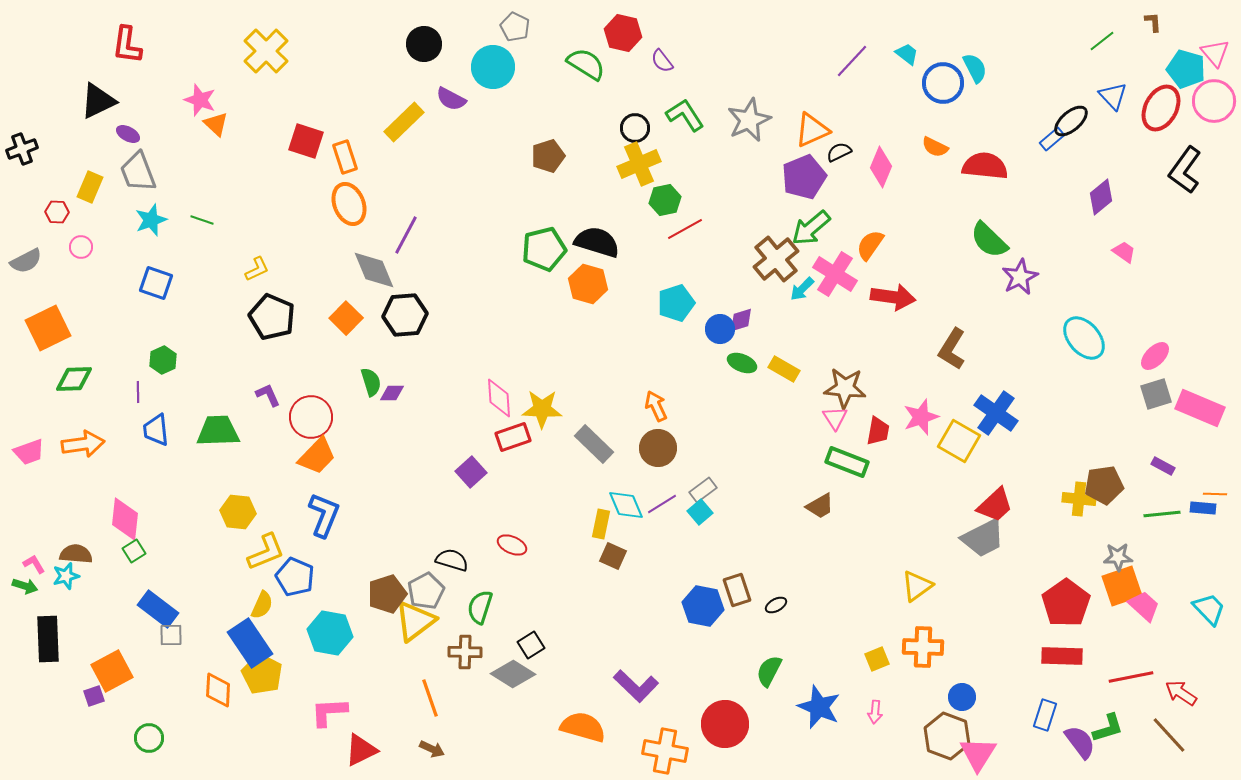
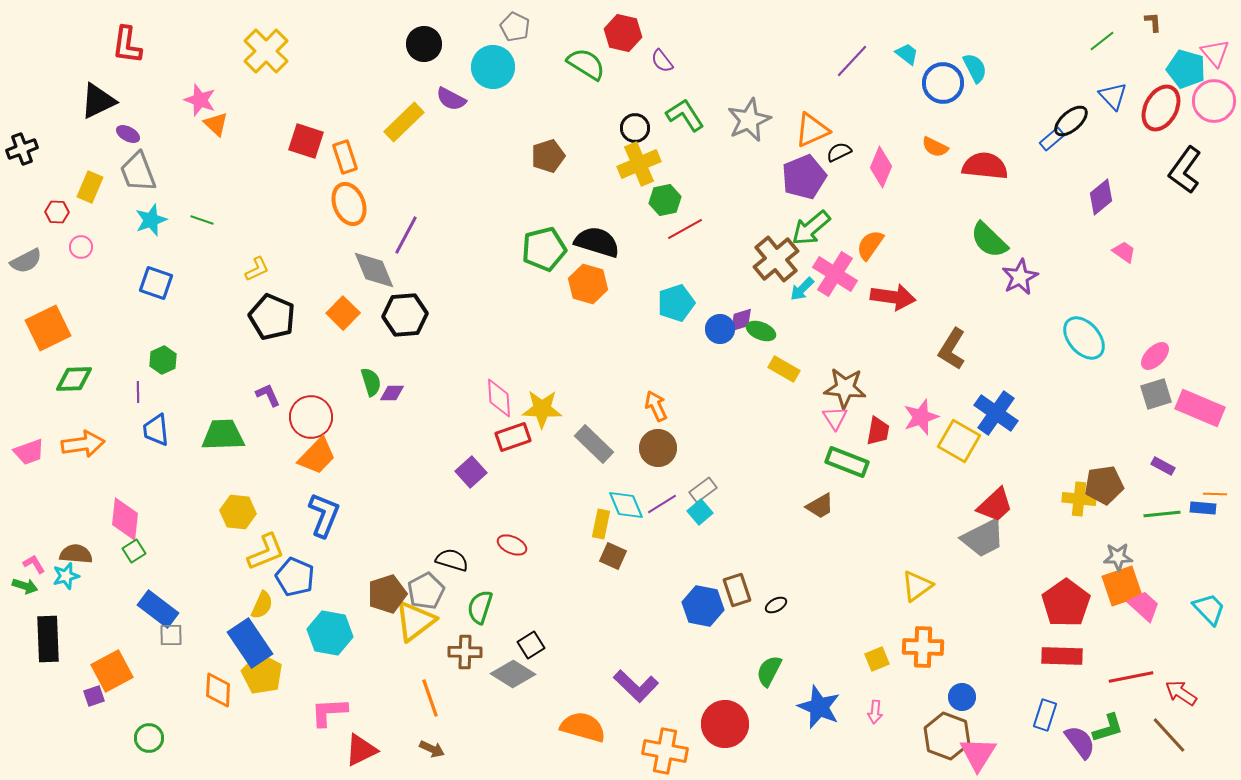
orange square at (346, 318): moved 3 px left, 5 px up
green ellipse at (742, 363): moved 19 px right, 32 px up
green trapezoid at (218, 431): moved 5 px right, 4 px down
